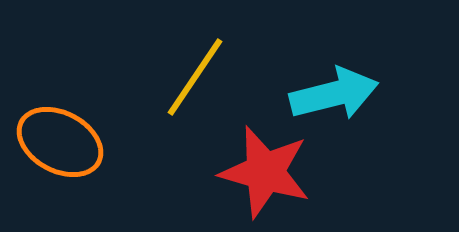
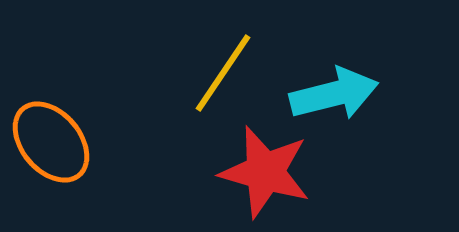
yellow line: moved 28 px right, 4 px up
orange ellipse: moved 9 px left; rotated 22 degrees clockwise
